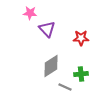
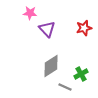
red star: moved 3 px right, 10 px up; rotated 14 degrees counterclockwise
green cross: rotated 24 degrees counterclockwise
